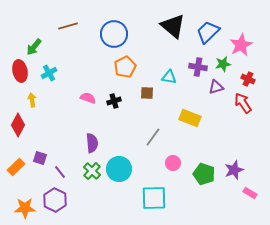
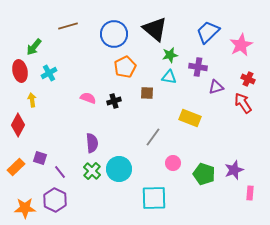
black triangle: moved 18 px left, 3 px down
green star: moved 53 px left, 9 px up
pink rectangle: rotated 64 degrees clockwise
